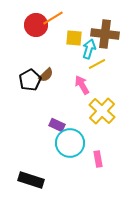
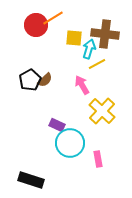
brown semicircle: moved 1 px left, 5 px down
